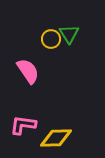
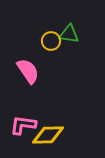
green triangle: rotated 50 degrees counterclockwise
yellow circle: moved 2 px down
yellow diamond: moved 8 px left, 3 px up
